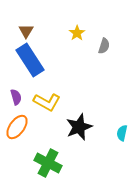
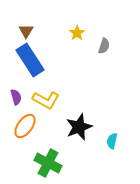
yellow L-shape: moved 1 px left, 2 px up
orange ellipse: moved 8 px right, 1 px up
cyan semicircle: moved 10 px left, 8 px down
